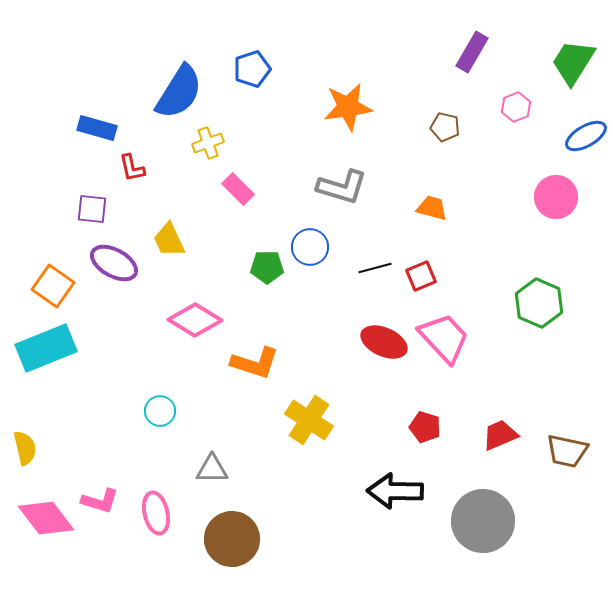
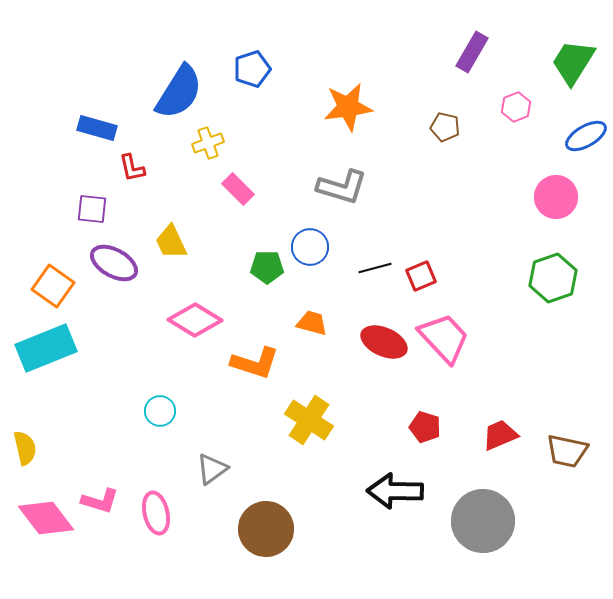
orange trapezoid at (432, 208): moved 120 px left, 115 px down
yellow trapezoid at (169, 240): moved 2 px right, 2 px down
green hexagon at (539, 303): moved 14 px right, 25 px up; rotated 18 degrees clockwise
gray triangle at (212, 469): rotated 36 degrees counterclockwise
brown circle at (232, 539): moved 34 px right, 10 px up
